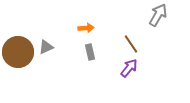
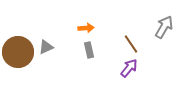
gray arrow: moved 6 px right, 12 px down
gray rectangle: moved 1 px left, 2 px up
